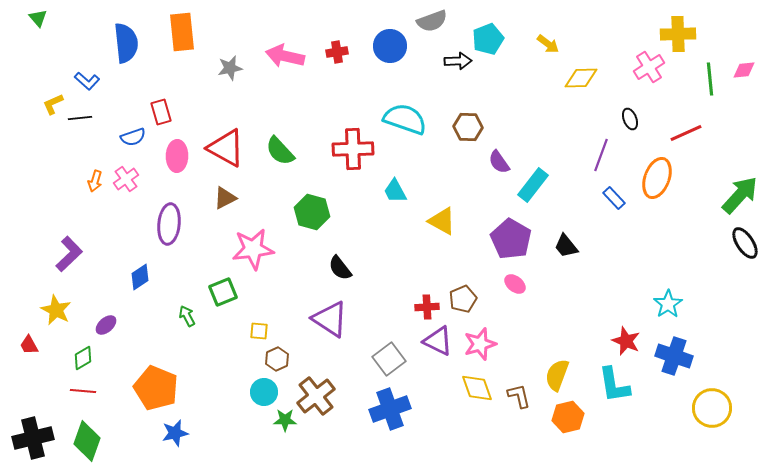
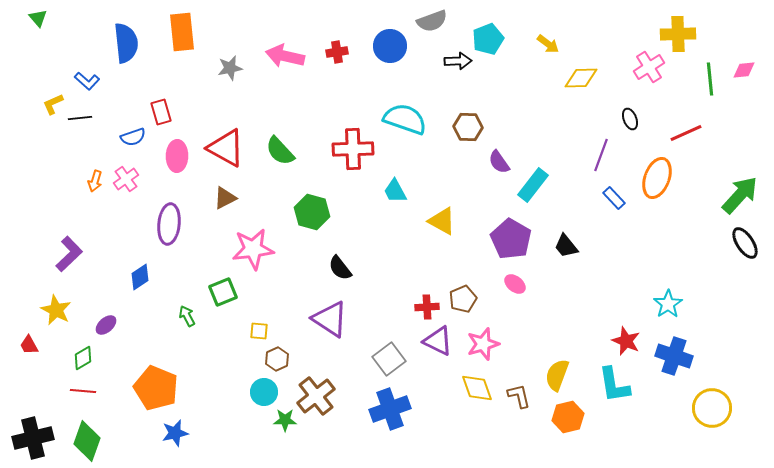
pink star at (480, 344): moved 3 px right
